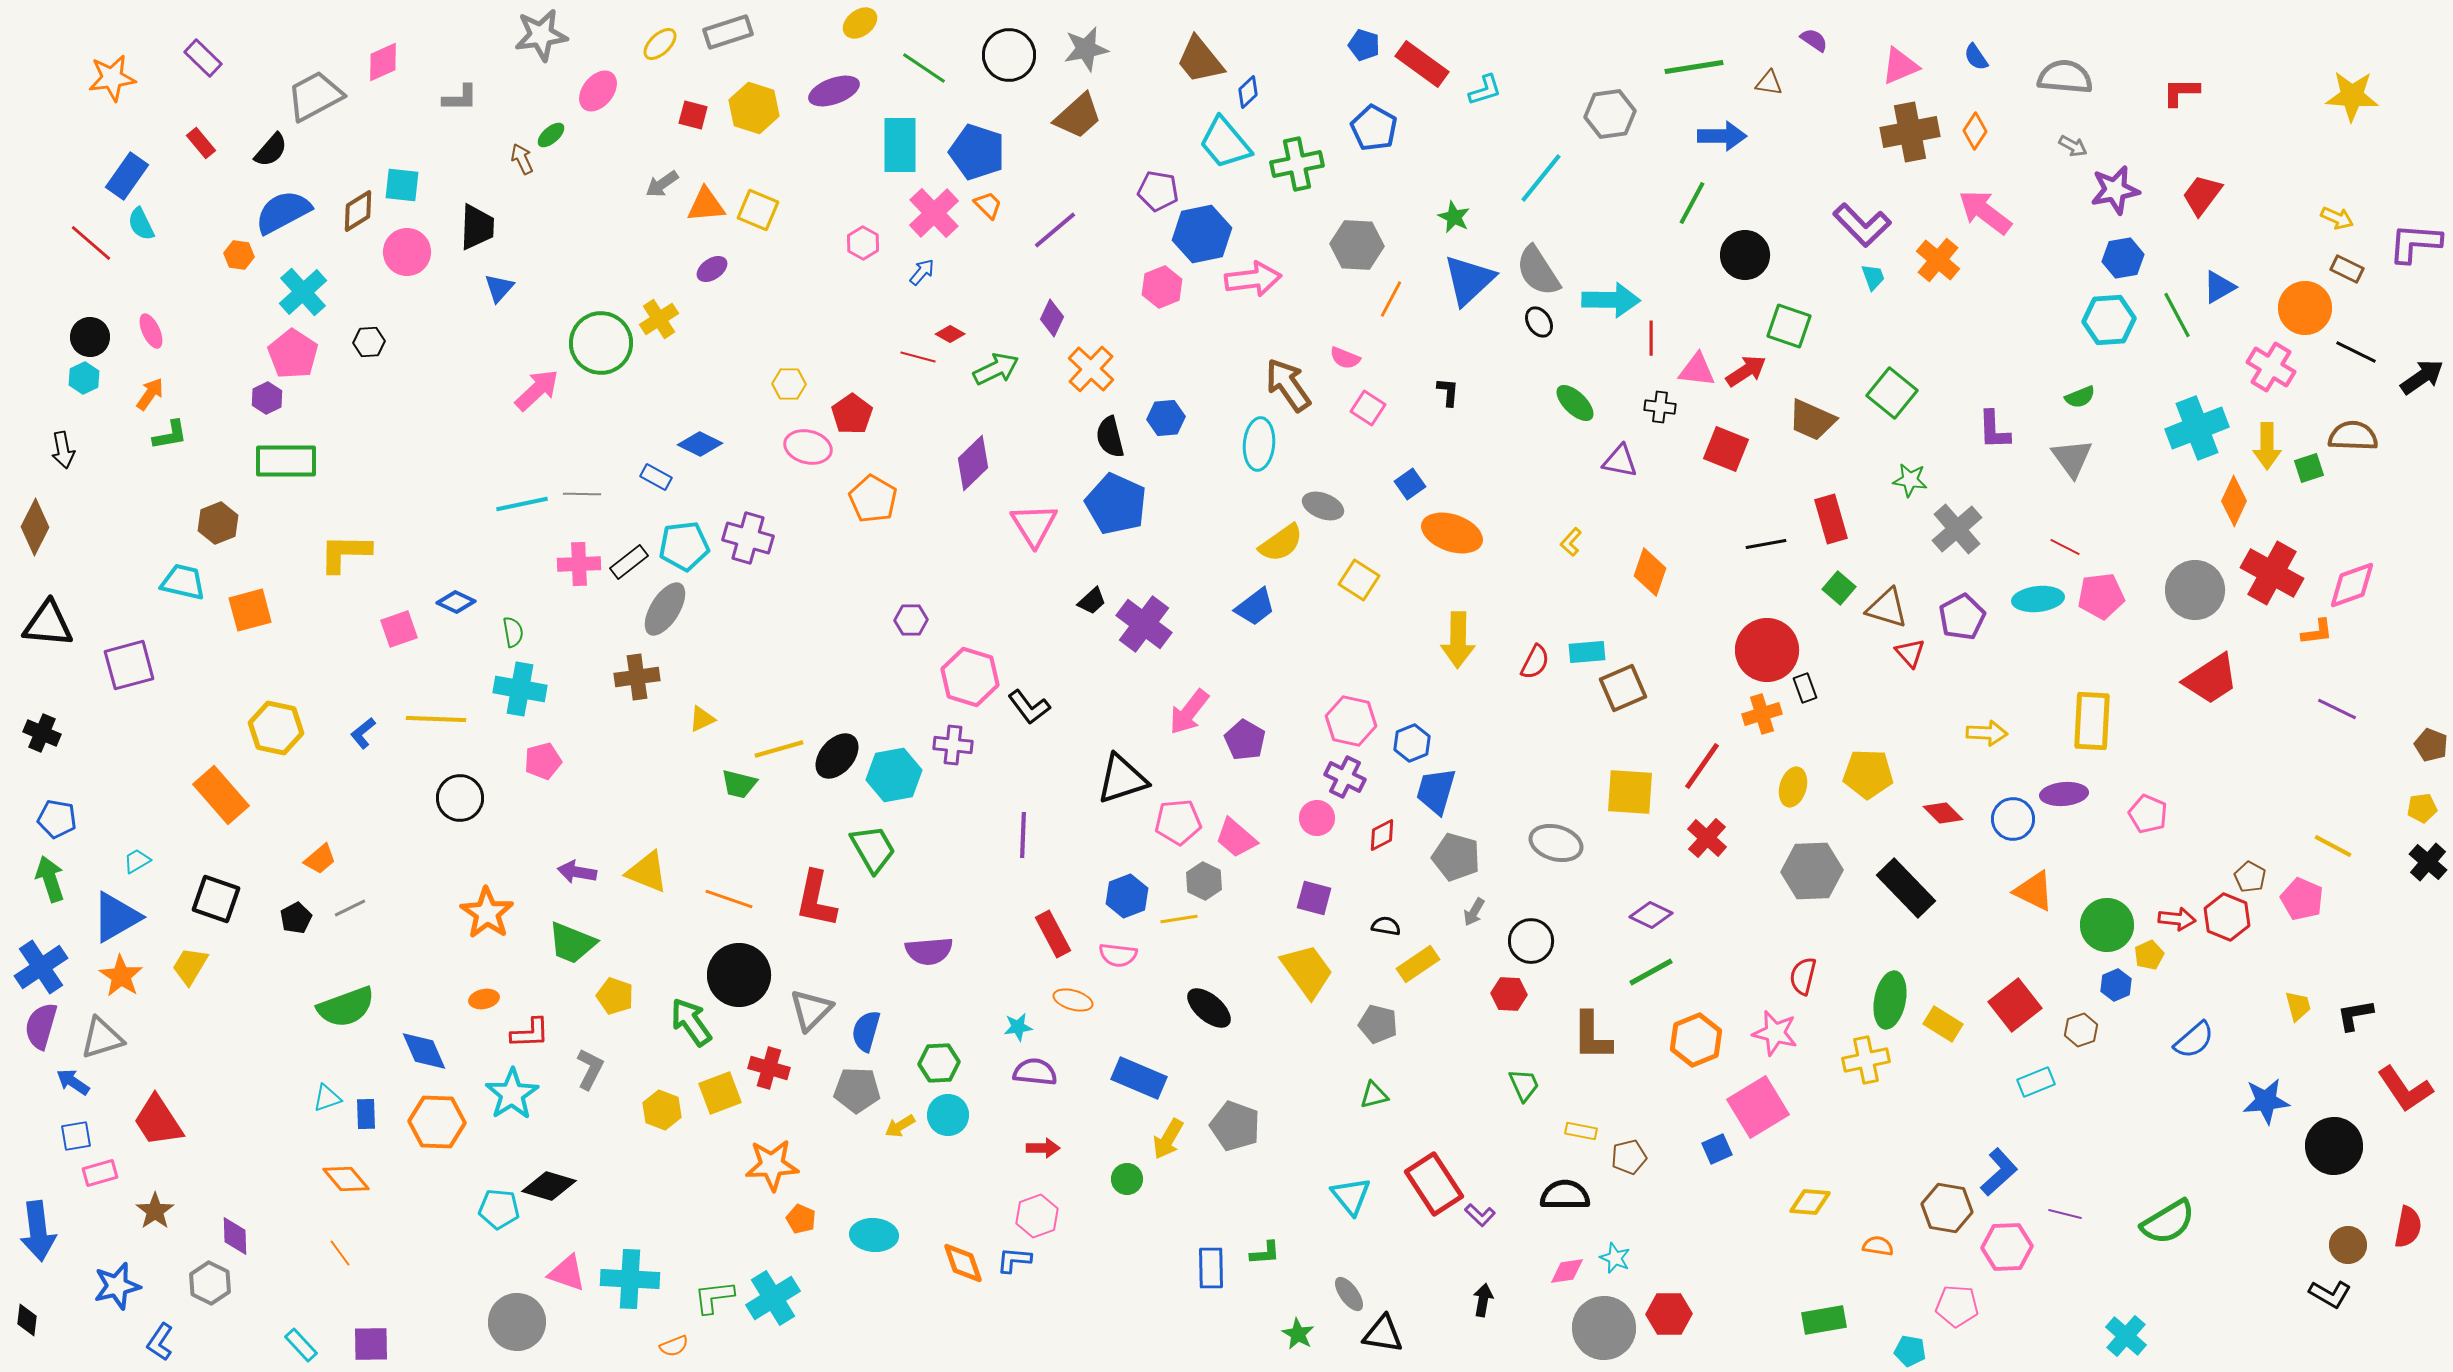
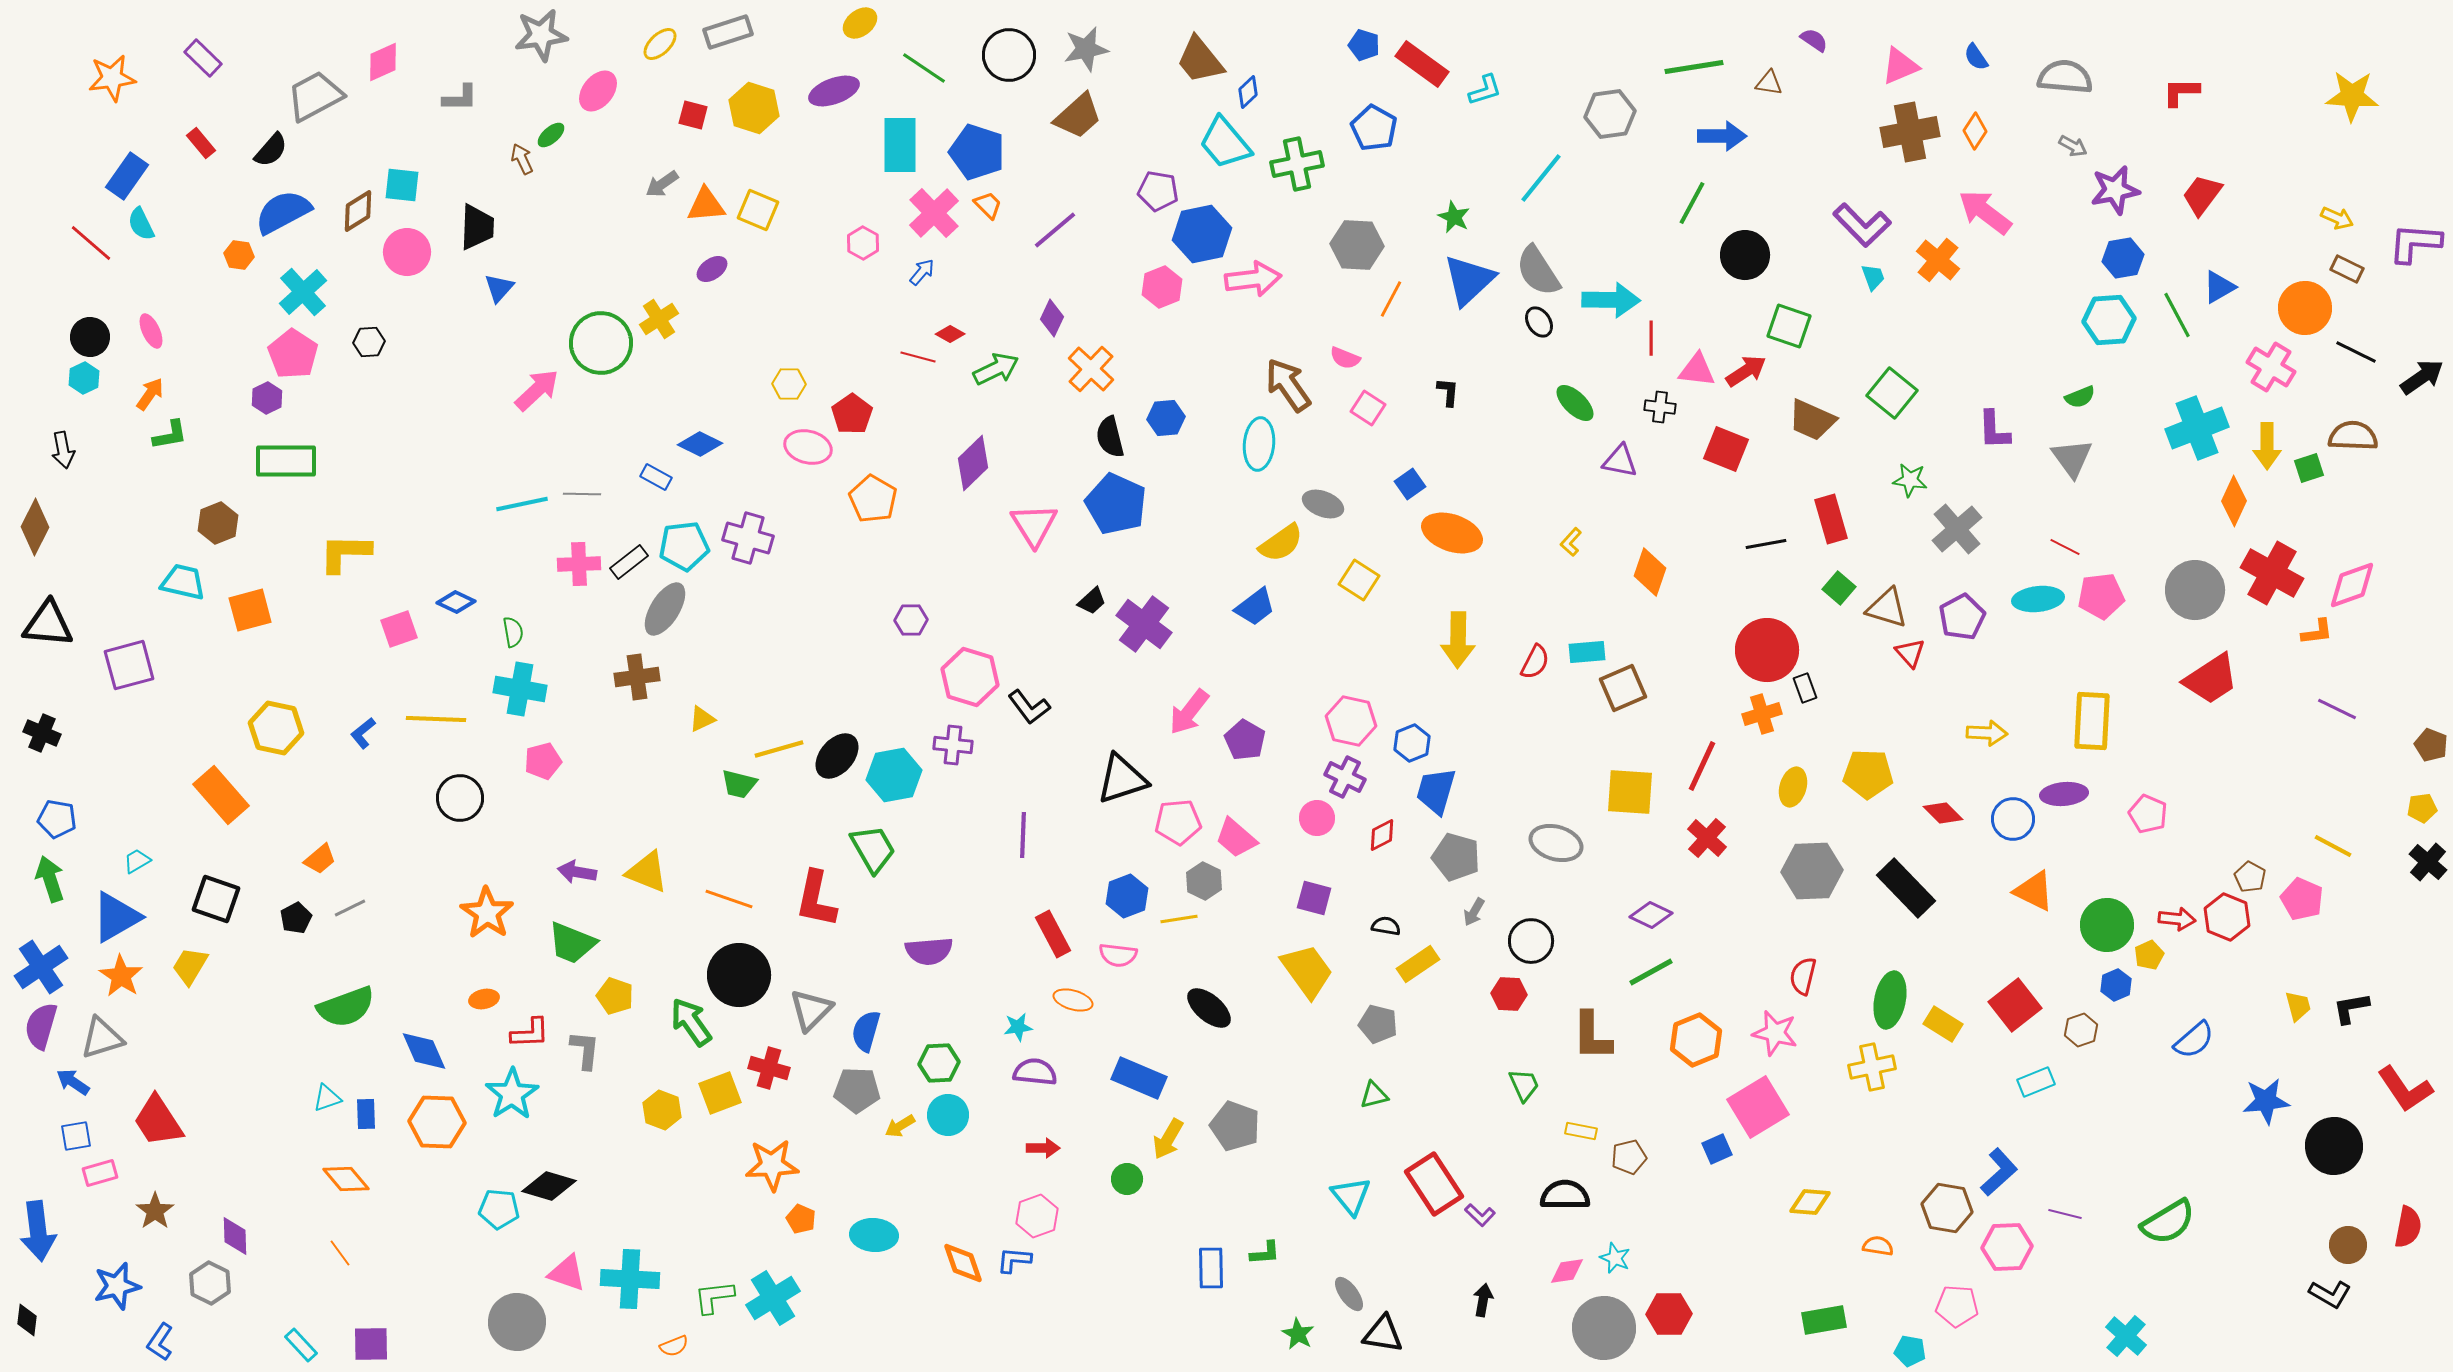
gray ellipse at (1323, 506): moved 2 px up
red line at (1702, 766): rotated 10 degrees counterclockwise
black L-shape at (2355, 1015): moved 4 px left, 7 px up
yellow cross at (1866, 1060): moved 6 px right, 7 px down
gray L-shape at (590, 1069): moved 5 px left, 19 px up; rotated 21 degrees counterclockwise
